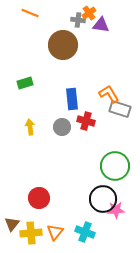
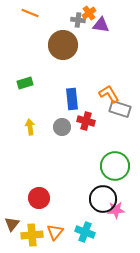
yellow cross: moved 1 px right, 2 px down
